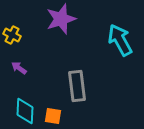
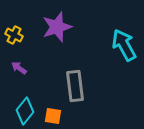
purple star: moved 4 px left, 8 px down
yellow cross: moved 2 px right
cyan arrow: moved 4 px right, 5 px down
gray rectangle: moved 2 px left
cyan diamond: rotated 36 degrees clockwise
